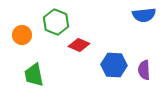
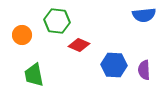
green hexagon: moved 1 px right, 1 px up; rotated 15 degrees counterclockwise
